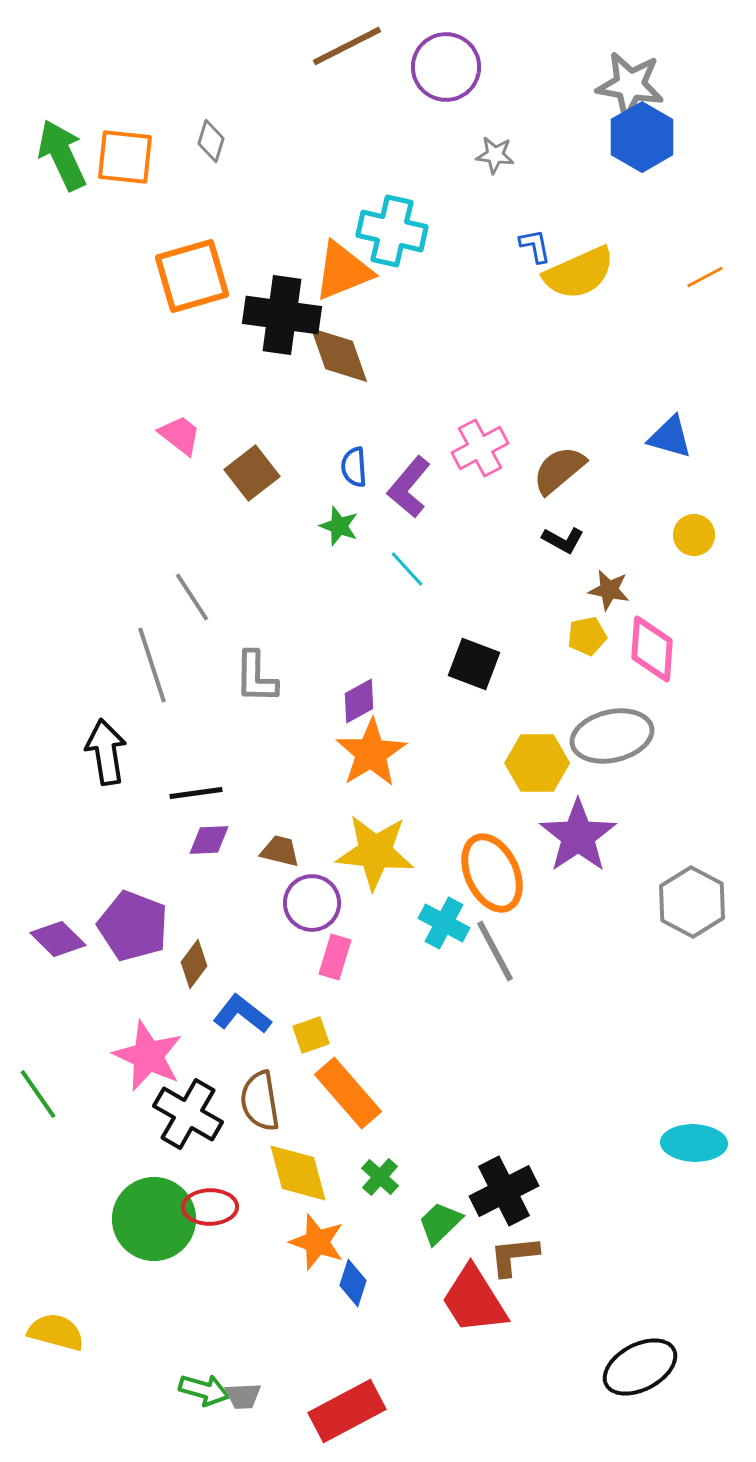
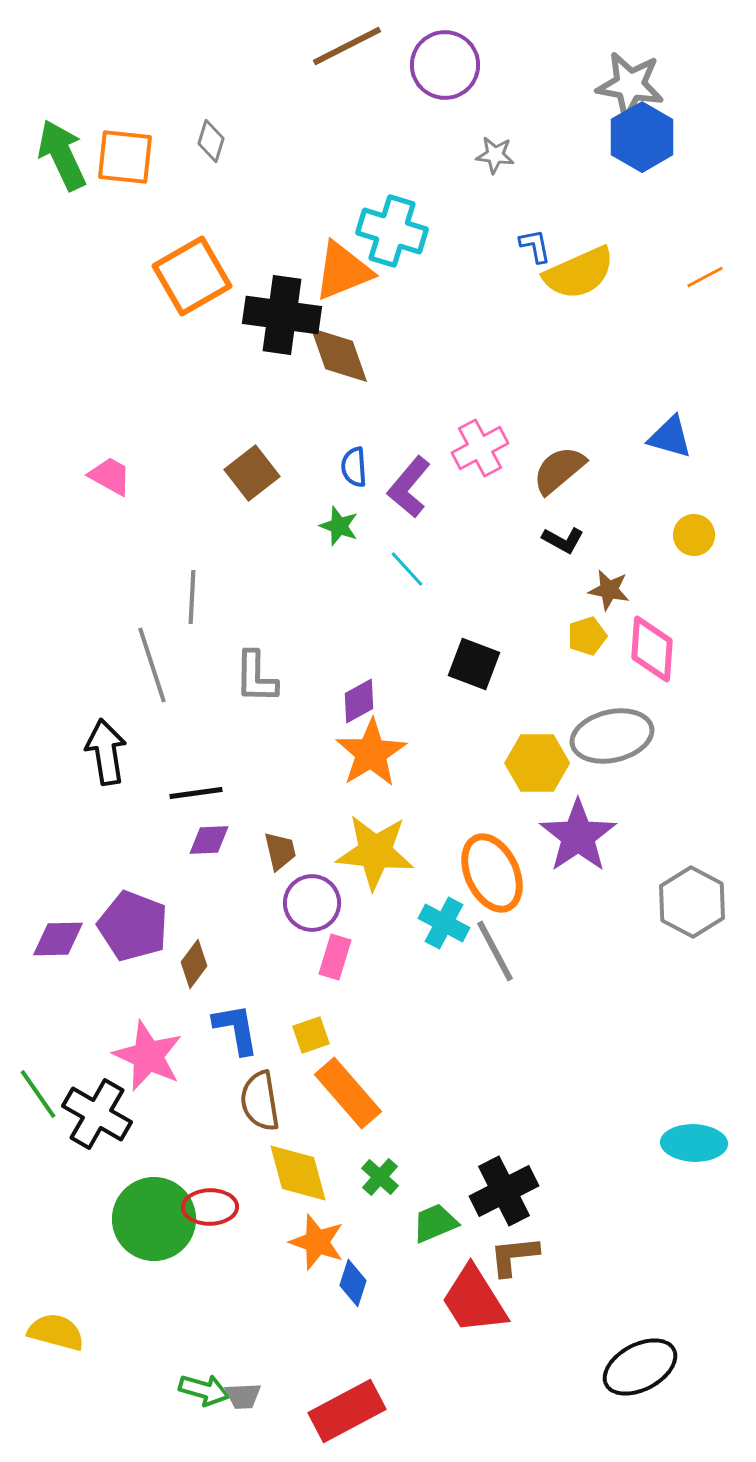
purple circle at (446, 67): moved 1 px left, 2 px up
cyan cross at (392, 231): rotated 4 degrees clockwise
orange square at (192, 276): rotated 14 degrees counterclockwise
pink trapezoid at (180, 435): moved 70 px left, 41 px down; rotated 9 degrees counterclockwise
gray line at (192, 597): rotated 36 degrees clockwise
yellow pentagon at (587, 636): rotated 6 degrees counterclockwise
brown trapezoid at (280, 851): rotated 63 degrees clockwise
purple diamond at (58, 939): rotated 46 degrees counterclockwise
blue L-shape at (242, 1014): moved 6 px left, 15 px down; rotated 42 degrees clockwise
black cross at (188, 1114): moved 91 px left
green trapezoid at (440, 1223): moved 5 px left; rotated 21 degrees clockwise
